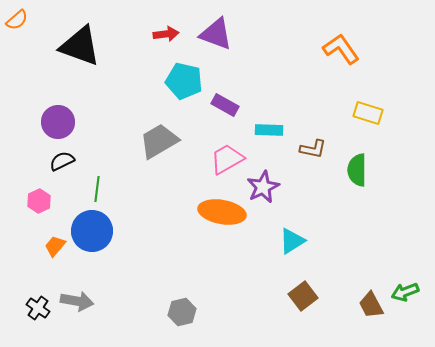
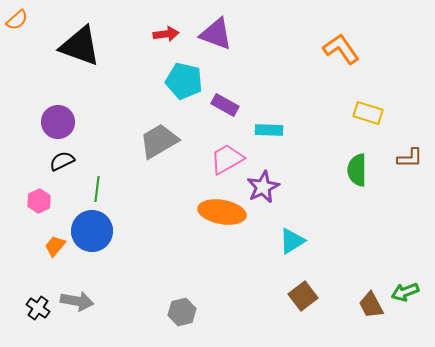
brown L-shape: moved 97 px right, 9 px down; rotated 12 degrees counterclockwise
